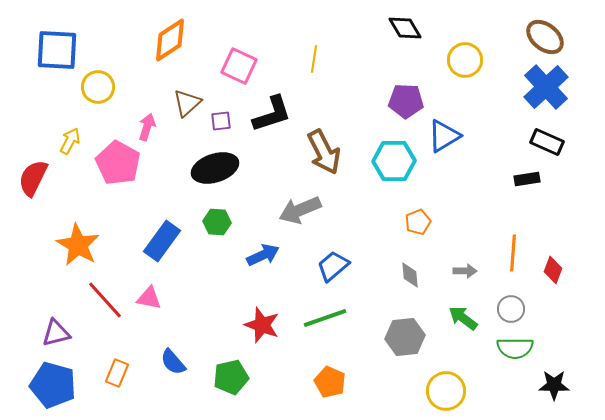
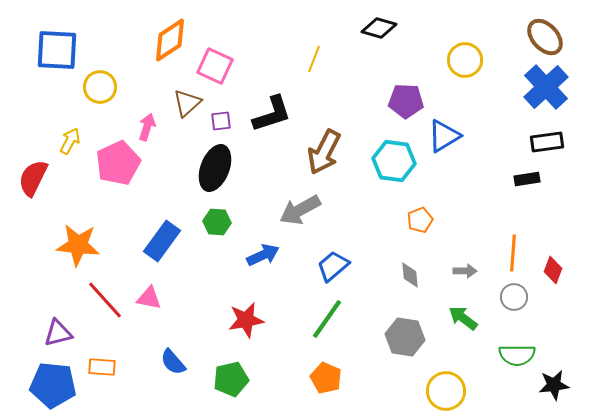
black diamond at (405, 28): moved 26 px left; rotated 44 degrees counterclockwise
brown ellipse at (545, 37): rotated 9 degrees clockwise
yellow line at (314, 59): rotated 12 degrees clockwise
pink square at (239, 66): moved 24 px left
yellow circle at (98, 87): moved 2 px right
black rectangle at (547, 142): rotated 32 degrees counterclockwise
brown arrow at (324, 152): rotated 54 degrees clockwise
cyan hexagon at (394, 161): rotated 9 degrees clockwise
pink pentagon at (118, 163): rotated 18 degrees clockwise
black ellipse at (215, 168): rotated 51 degrees counterclockwise
gray arrow at (300, 210): rotated 6 degrees counterclockwise
orange pentagon at (418, 222): moved 2 px right, 2 px up
orange star at (78, 245): rotated 24 degrees counterclockwise
gray circle at (511, 309): moved 3 px right, 12 px up
green line at (325, 318): moved 2 px right, 1 px down; rotated 36 degrees counterclockwise
red star at (262, 325): moved 16 px left, 5 px up; rotated 30 degrees counterclockwise
purple triangle at (56, 333): moved 2 px right
gray hexagon at (405, 337): rotated 15 degrees clockwise
green semicircle at (515, 348): moved 2 px right, 7 px down
orange rectangle at (117, 373): moved 15 px left, 6 px up; rotated 72 degrees clockwise
green pentagon at (231, 377): moved 2 px down
orange pentagon at (330, 382): moved 4 px left, 4 px up
blue pentagon at (53, 385): rotated 9 degrees counterclockwise
black star at (554, 385): rotated 8 degrees counterclockwise
